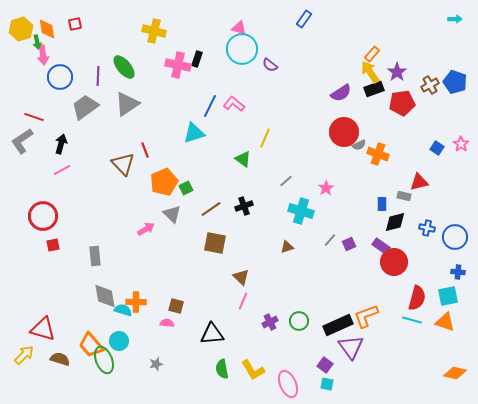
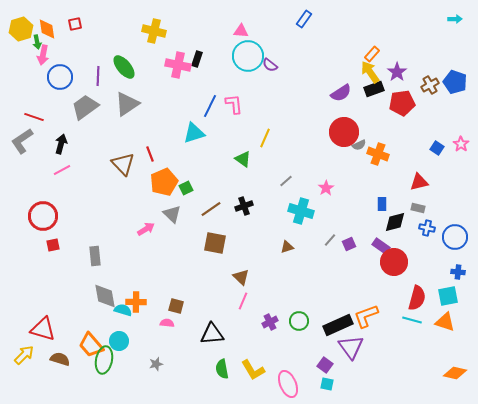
pink triangle at (239, 28): moved 2 px right, 3 px down; rotated 14 degrees counterclockwise
cyan circle at (242, 49): moved 6 px right, 7 px down
pink arrow at (43, 55): rotated 18 degrees clockwise
pink L-shape at (234, 104): rotated 45 degrees clockwise
red line at (145, 150): moved 5 px right, 4 px down
gray rectangle at (404, 196): moved 14 px right, 12 px down
green ellipse at (104, 360): rotated 32 degrees clockwise
